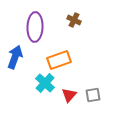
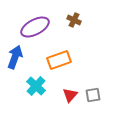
purple ellipse: rotated 60 degrees clockwise
cyan cross: moved 9 px left, 3 px down
red triangle: moved 1 px right
